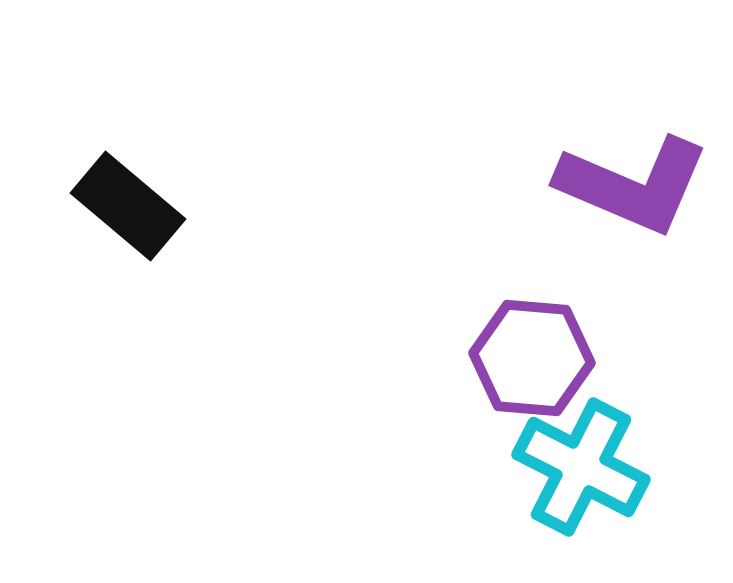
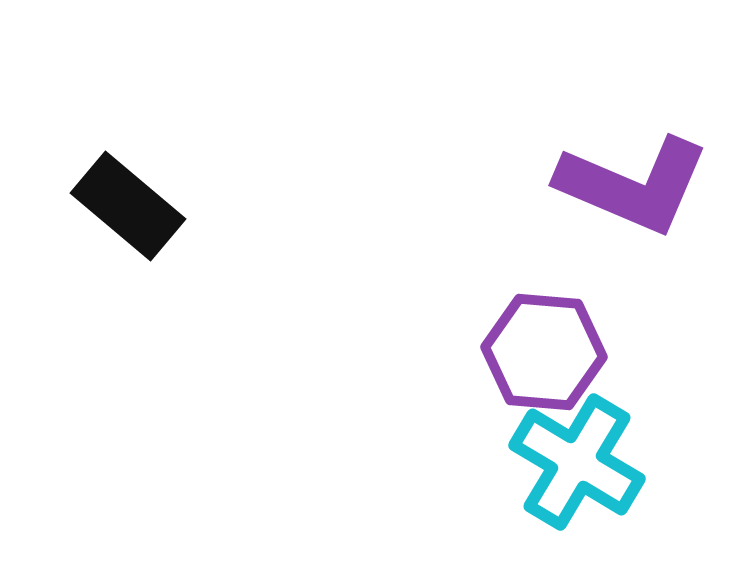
purple hexagon: moved 12 px right, 6 px up
cyan cross: moved 4 px left, 5 px up; rotated 4 degrees clockwise
